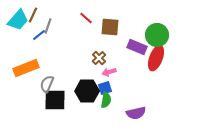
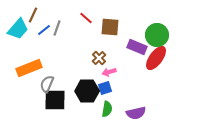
cyan trapezoid: moved 9 px down
gray line: moved 9 px right, 2 px down
blue line: moved 5 px right, 5 px up
red ellipse: rotated 15 degrees clockwise
orange rectangle: moved 3 px right
green semicircle: moved 1 px right, 9 px down
